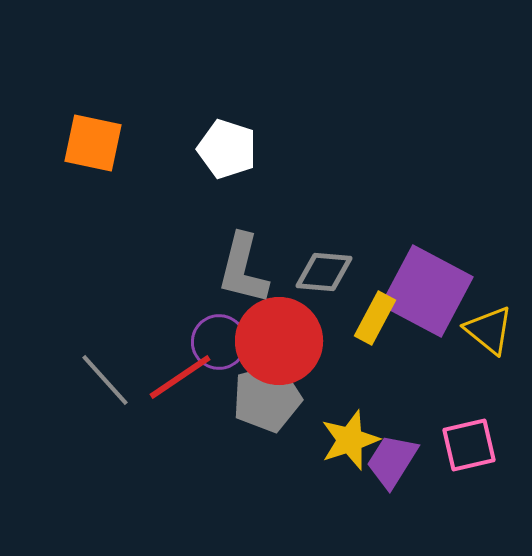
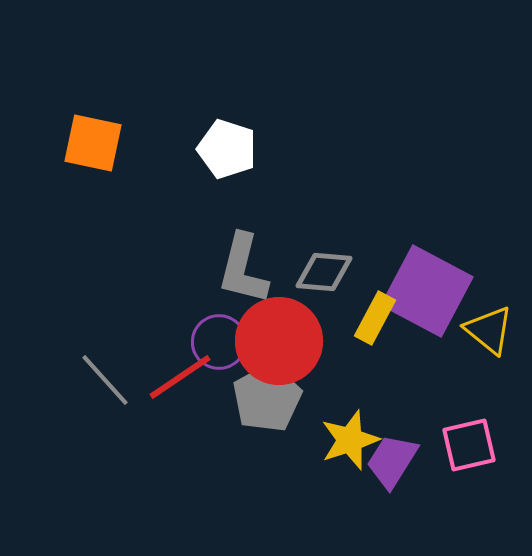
gray pentagon: rotated 14 degrees counterclockwise
